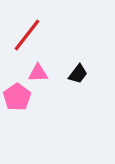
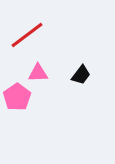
red line: rotated 15 degrees clockwise
black trapezoid: moved 3 px right, 1 px down
